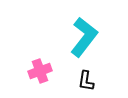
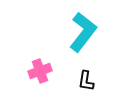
cyan L-shape: moved 1 px left, 5 px up
